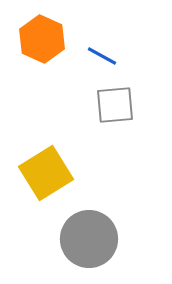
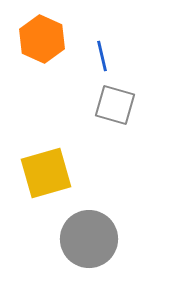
blue line: rotated 48 degrees clockwise
gray square: rotated 21 degrees clockwise
yellow square: rotated 16 degrees clockwise
